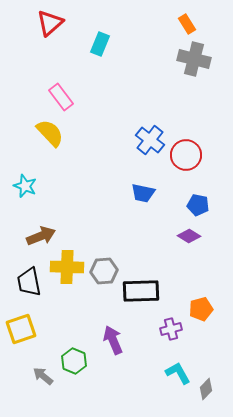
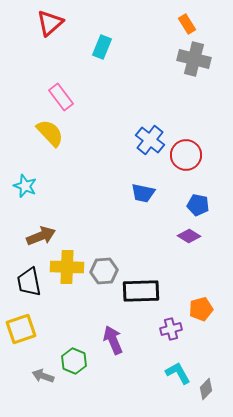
cyan rectangle: moved 2 px right, 3 px down
gray arrow: rotated 20 degrees counterclockwise
